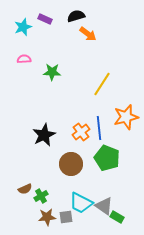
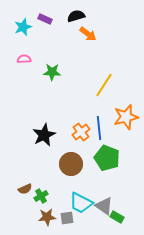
yellow line: moved 2 px right, 1 px down
gray square: moved 1 px right, 1 px down
